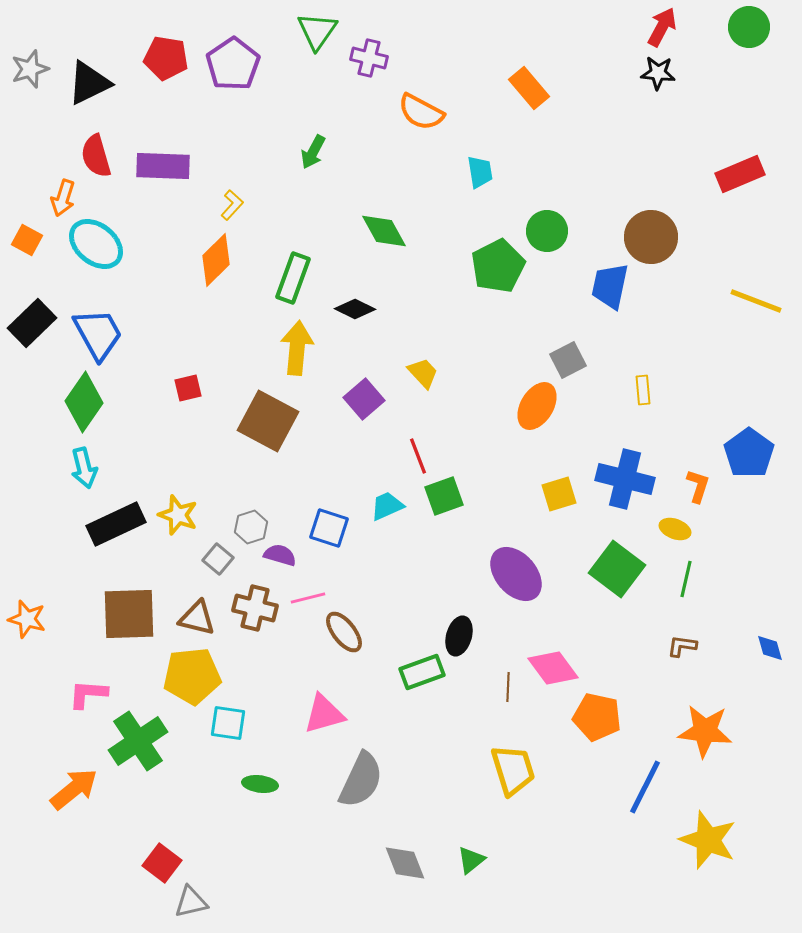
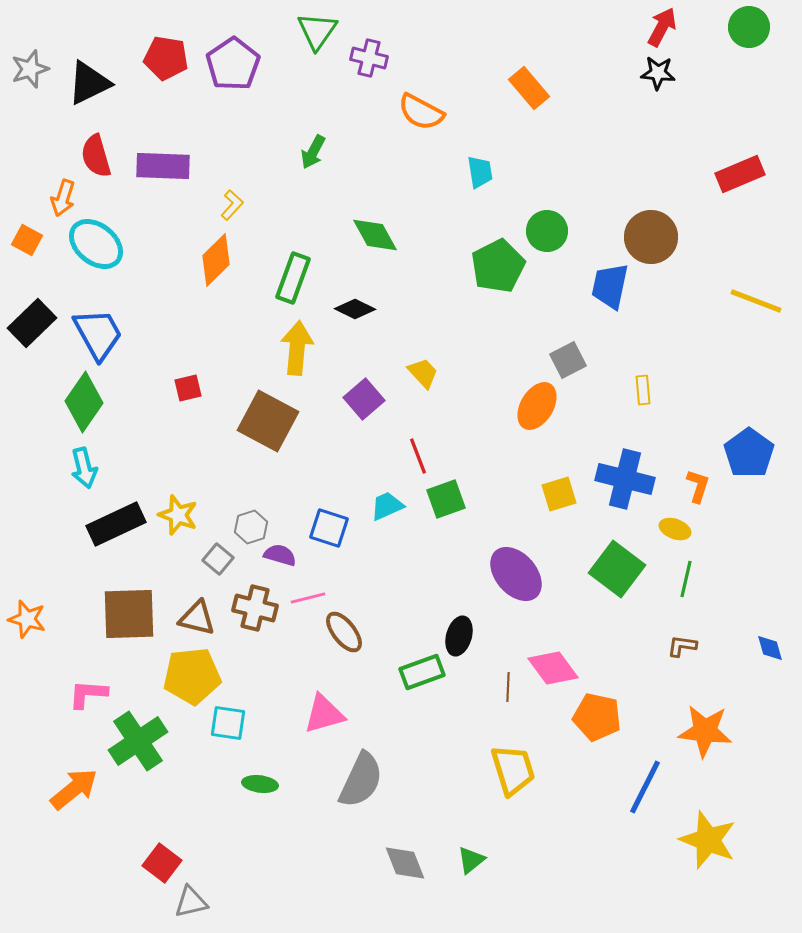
green diamond at (384, 231): moved 9 px left, 4 px down
green square at (444, 496): moved 2 px right, 3 px down
